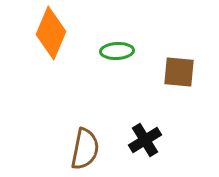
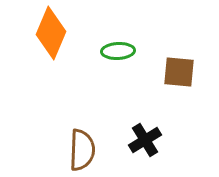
green ellipse: moved 1 px right
brown semicircle: moved 3 px left, 1 px down; rotated 9 degrees counterclockwise
